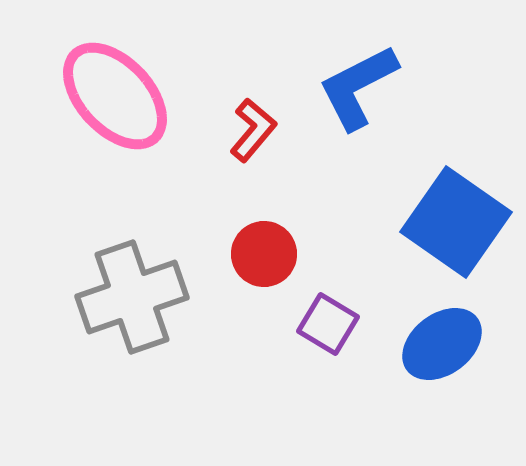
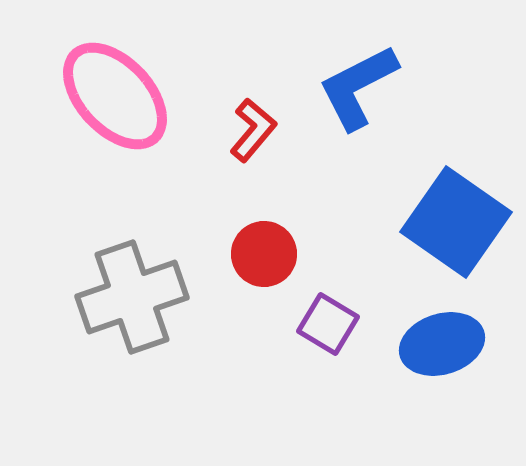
blue ellipse: rotated 20 degrees clockwise
